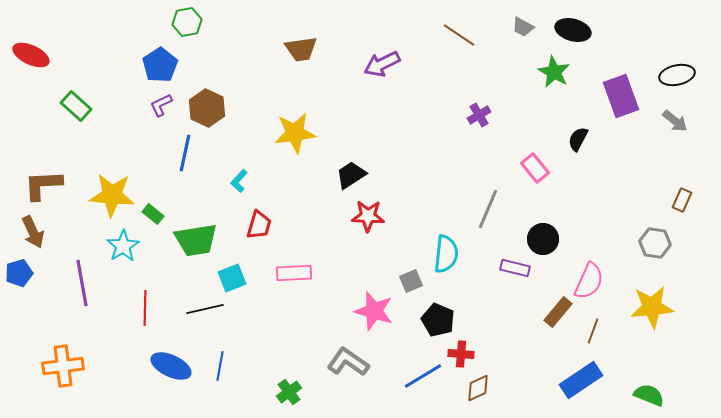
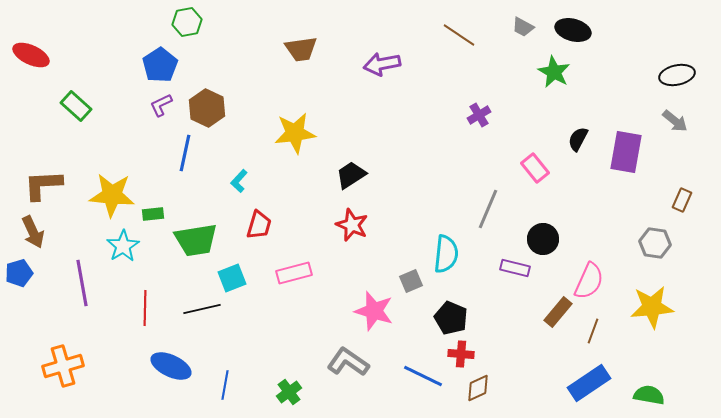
purple arrow at (382, 64): rotated 15 degrees clockwise
purple rectangle at (621, 96): moved 5 px right, 56 px down; rotated 30 degrees clockwise
green rectangle at (153, 214): rotated 45 degrees counterclockwise
red star at (368, 216): moved 16 px left, 9 px down; rotated 20 degrees clockwise
pink rectangle at (294, 273): rotated 12 degrees counterclockwise
black line at (205, 309): moved 3 px left
black pentagon at (438, 320): moved 13 px right, 2 px up
orange cross at (63, 366): rotated 9 degrees counterclockwise
blue line at (220, 366): moved 5 px right, 19 px down
blue line at (423, 376): rotated 57 degrees clockwise
blue rectangle at (581, 380): moved 8 px right, 3 px down
green semicircle at (649, 395): rotated 12 degrees counterclockwise
